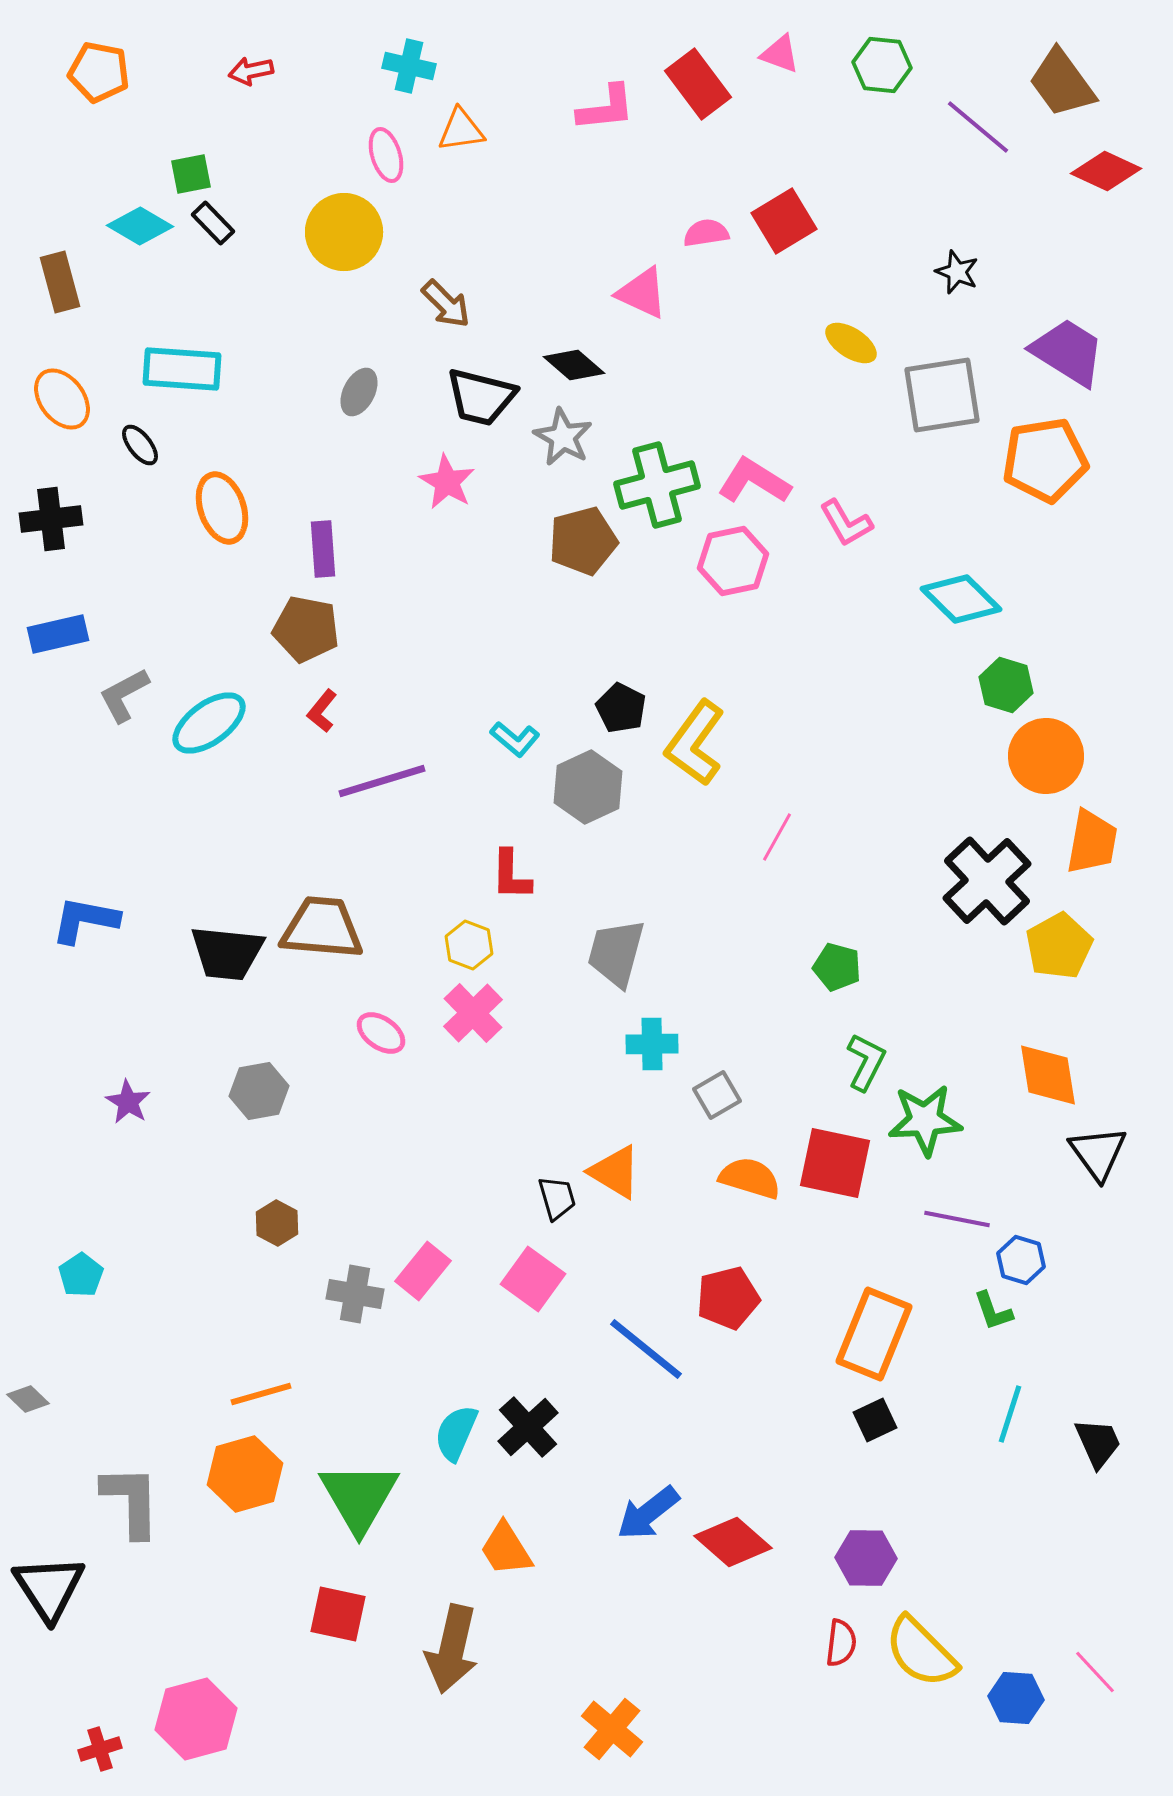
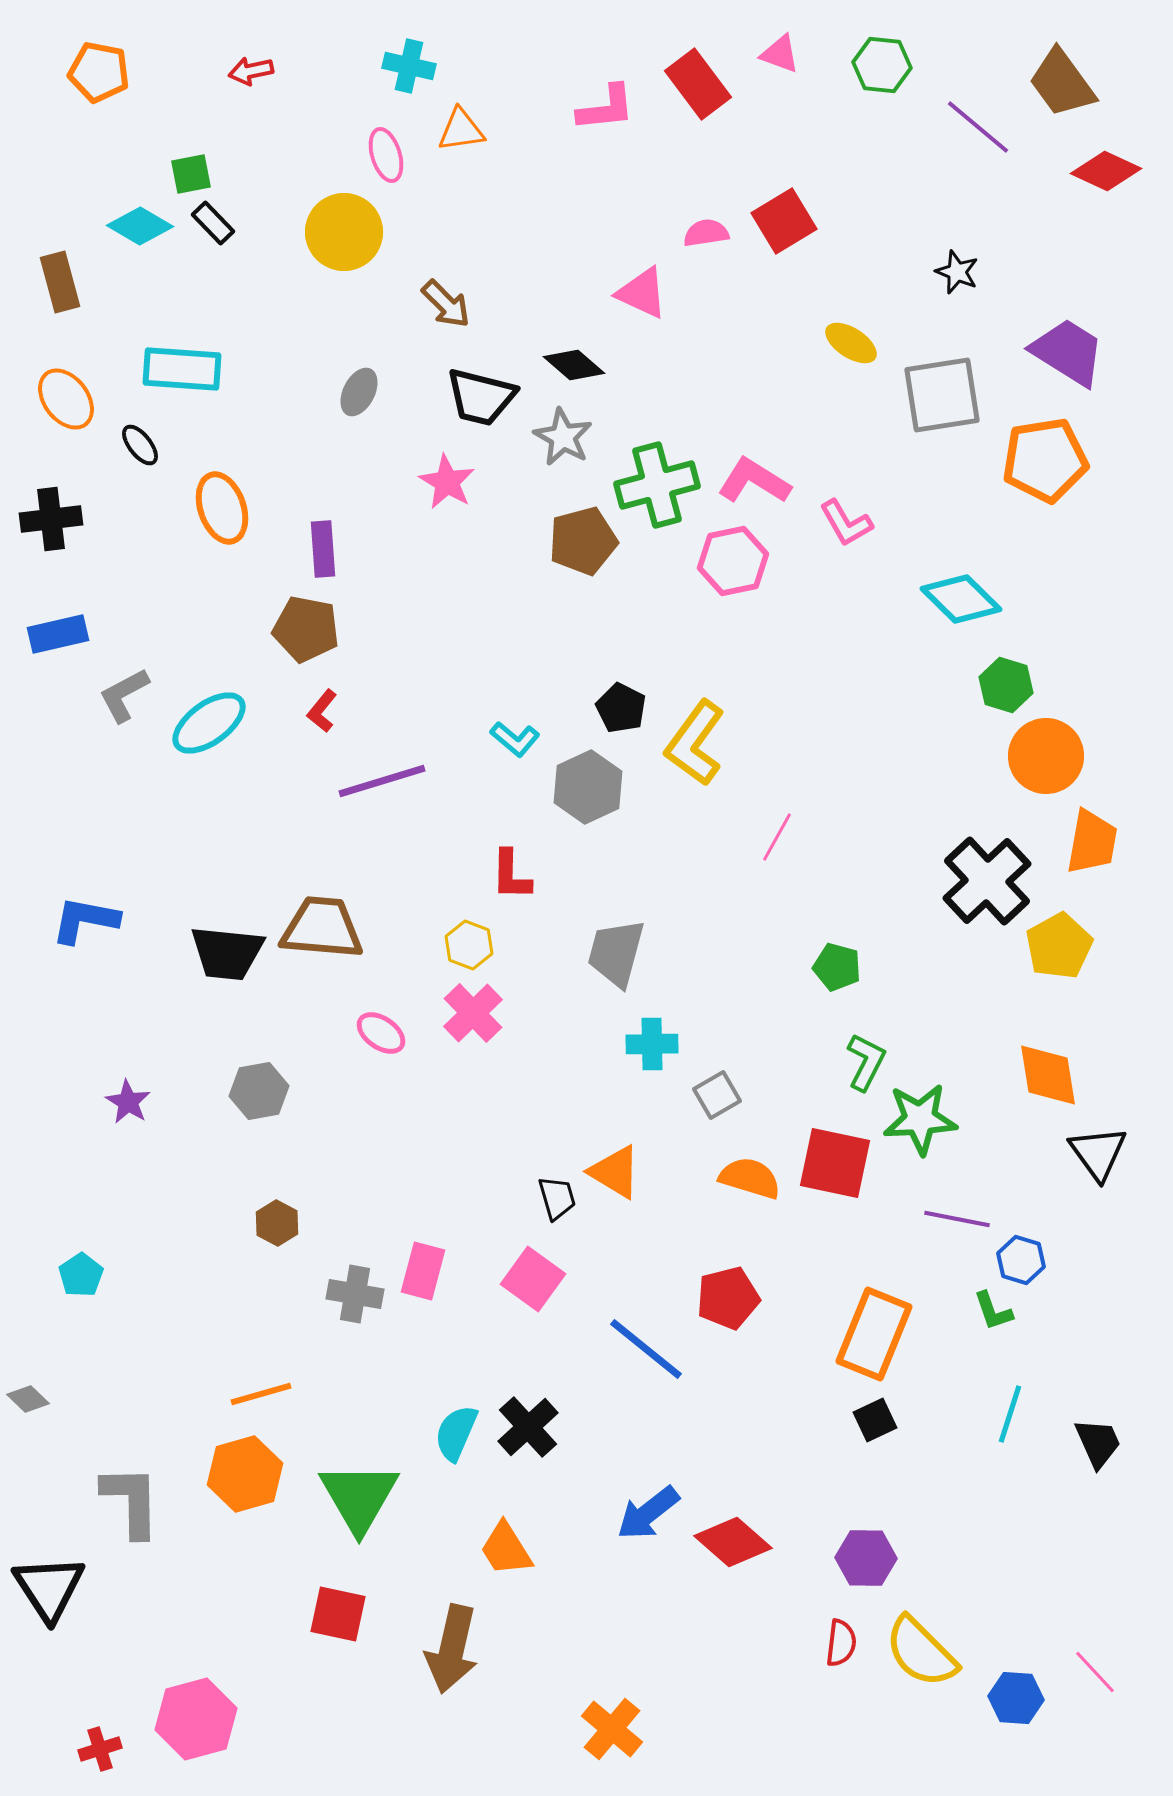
orange ellipse at (62, 399): moved 4 px right
green star at (925, 1120): moved 5 px left, 1 px up
pink rectangle at (423, 1271): rotated 24 degrees counterclockwise
